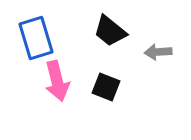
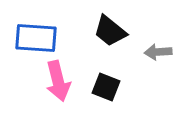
blue rectangle: rotated 69 degrees counterclockwise
pink arrow: moved 1 px right
